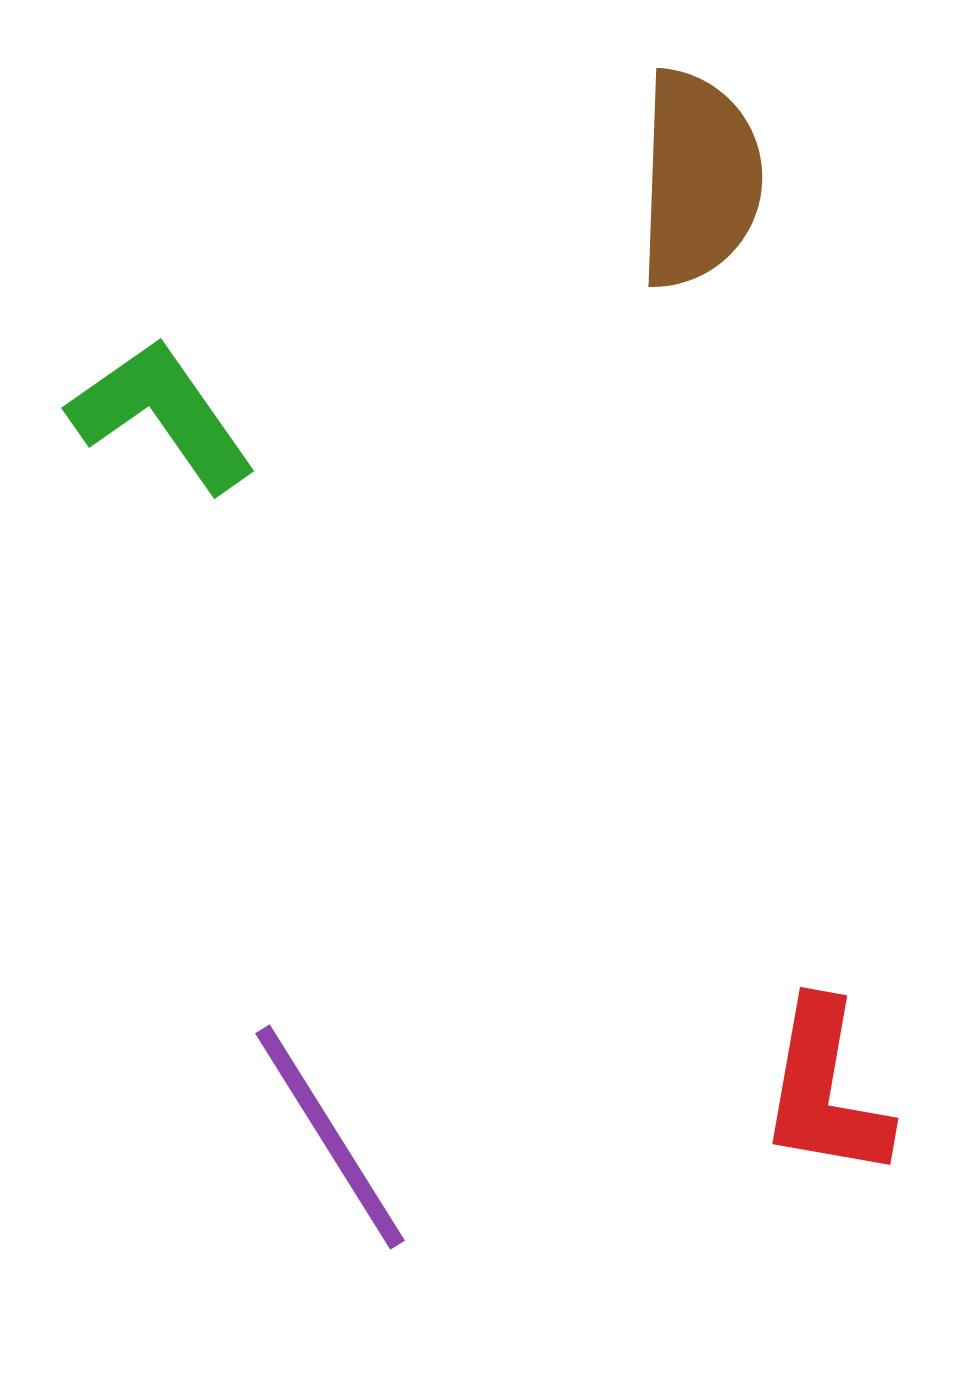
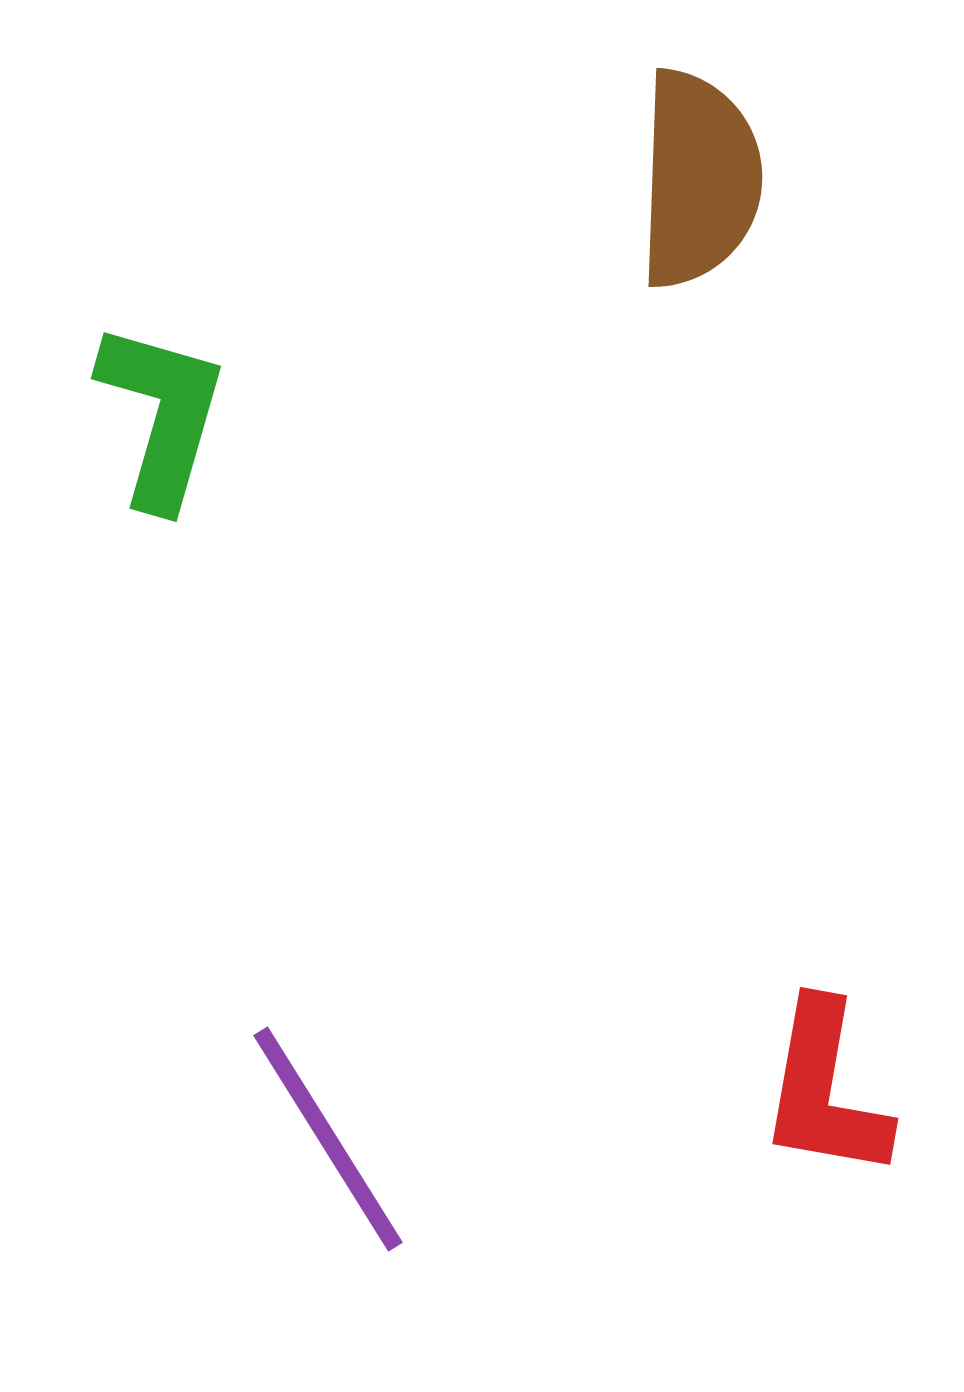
green L-shape: rotated 51 degrees clockwise
purple line: moved 2 px left, 2 px down
